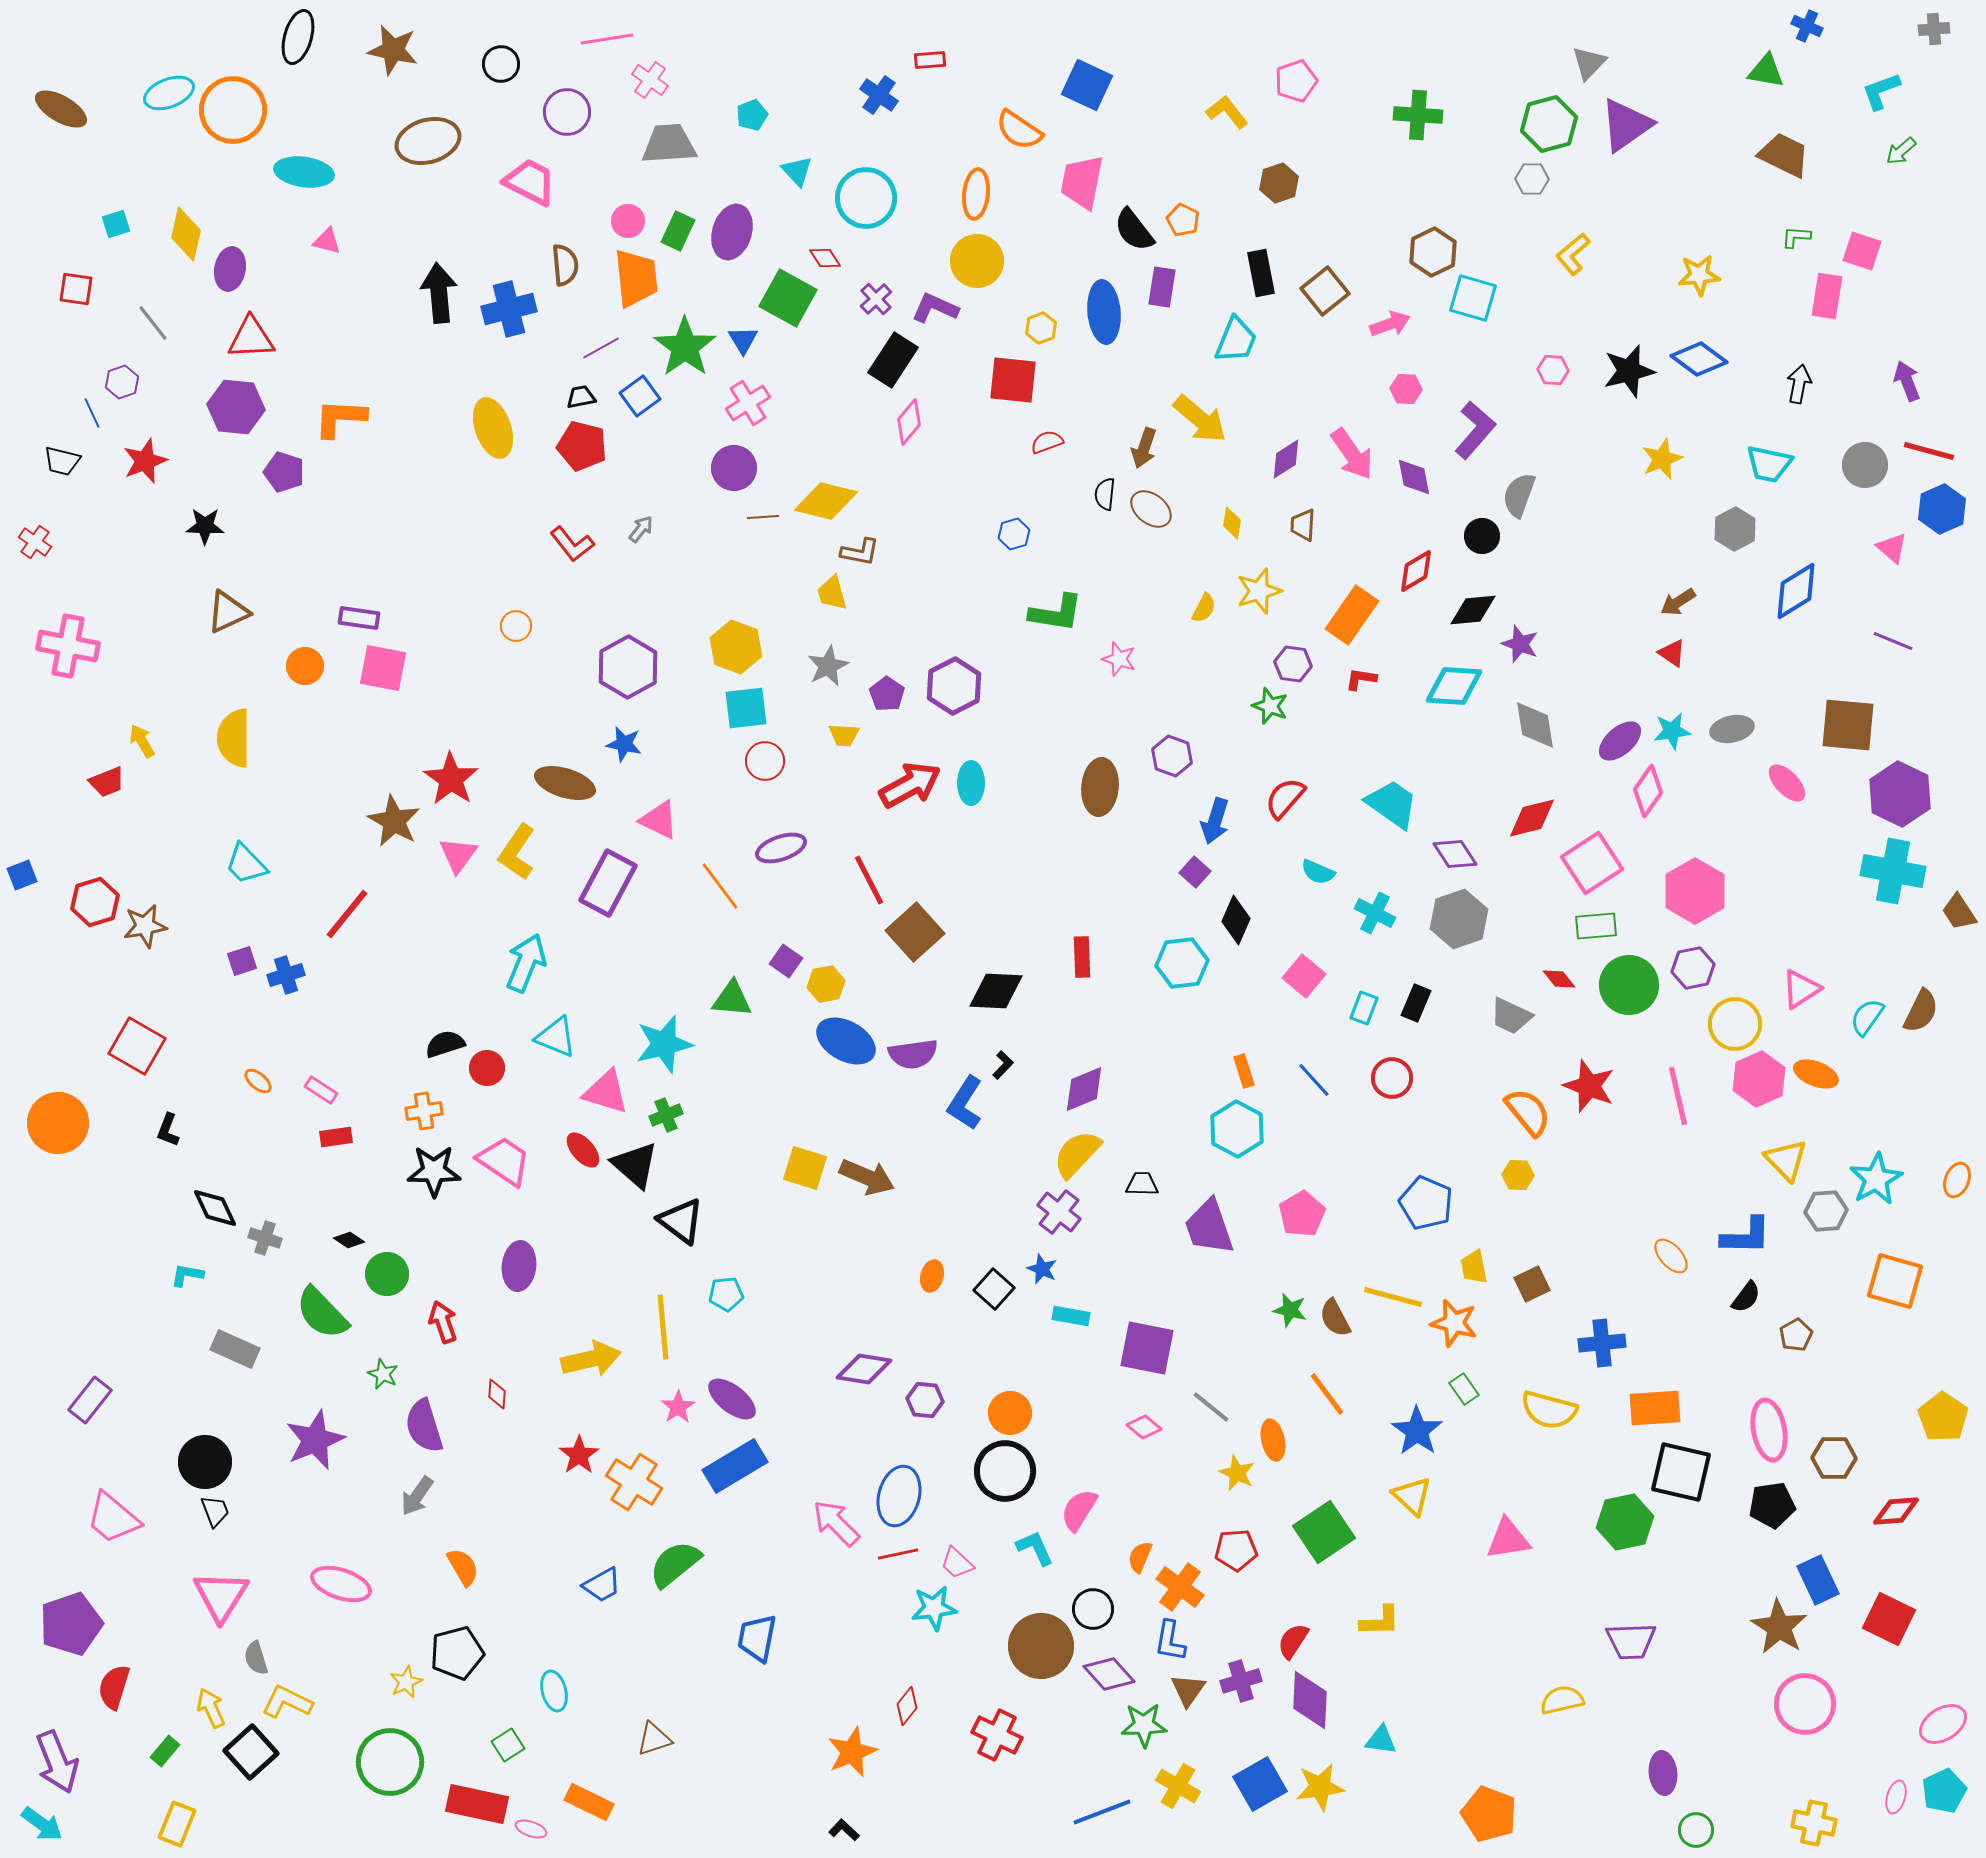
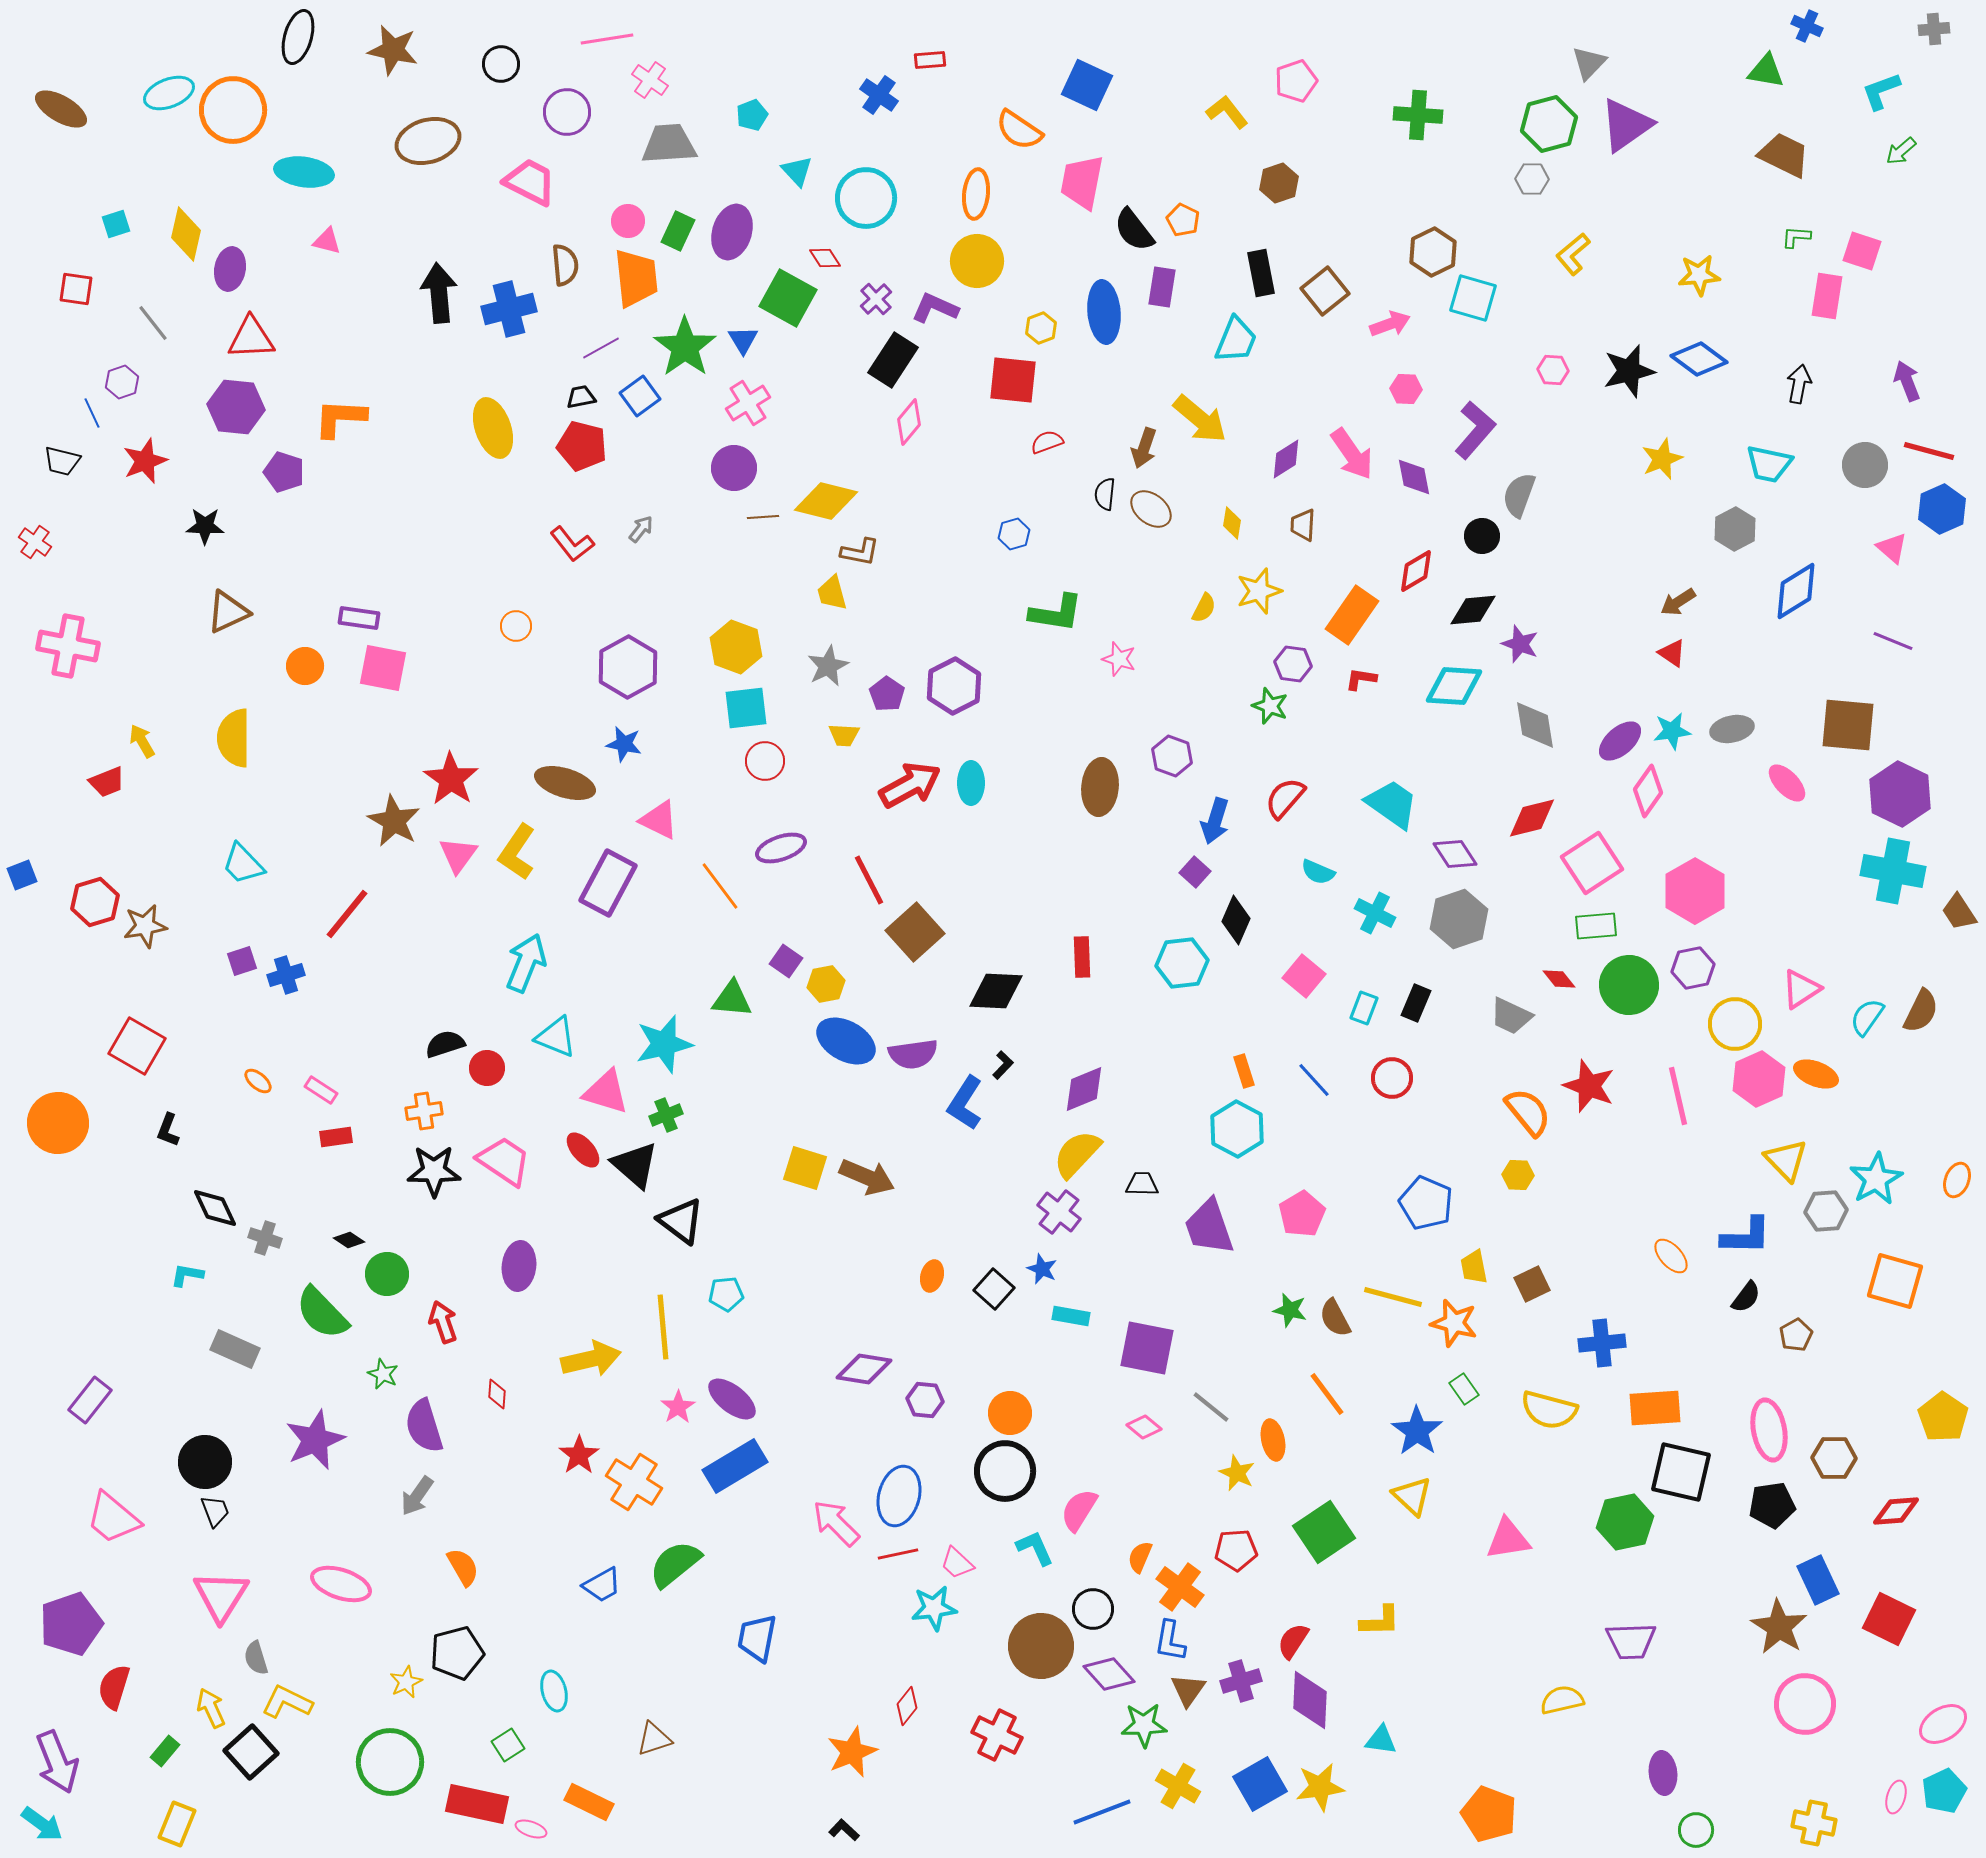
cyan trapezoid at (246, 864): moved 3 px left
